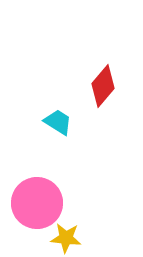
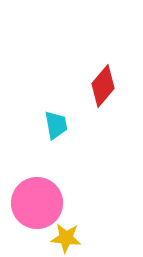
cyan trapezoid: moved 2 px left, 3 px down; rotated 48 degrees clockwise
